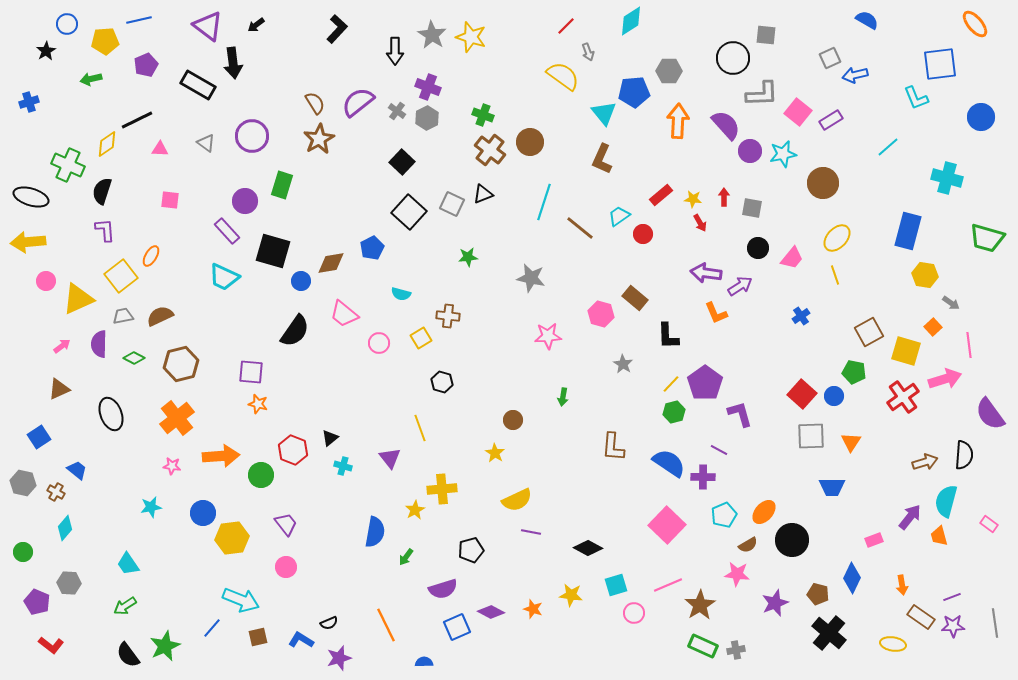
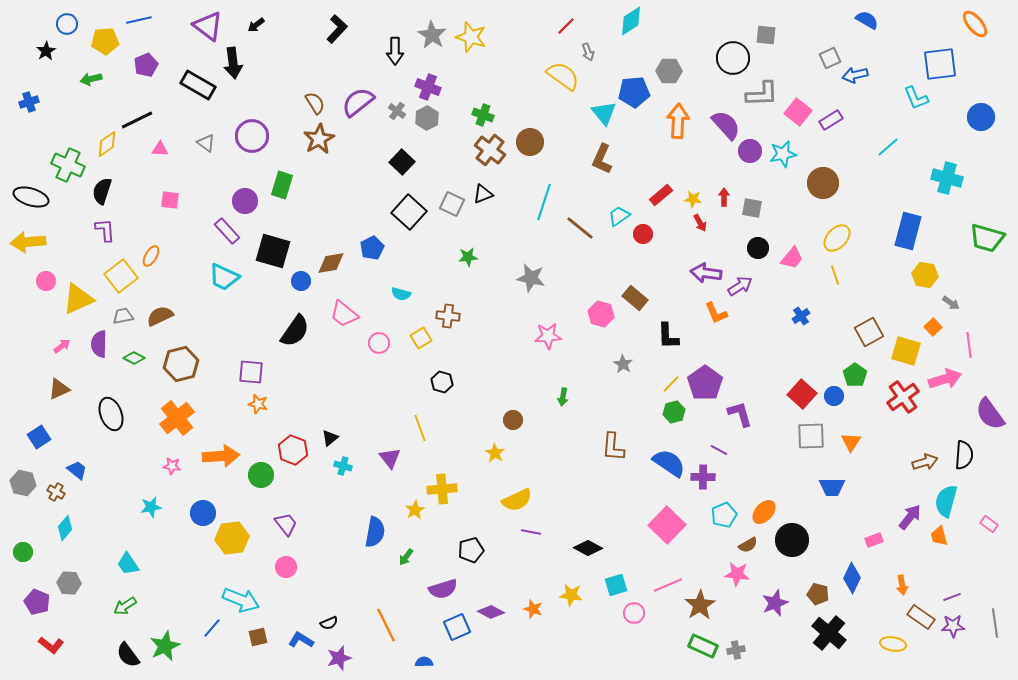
green pentagon at (854, 372): moved 1 px right, 3 px down; rotated 25 degrees clockwise
